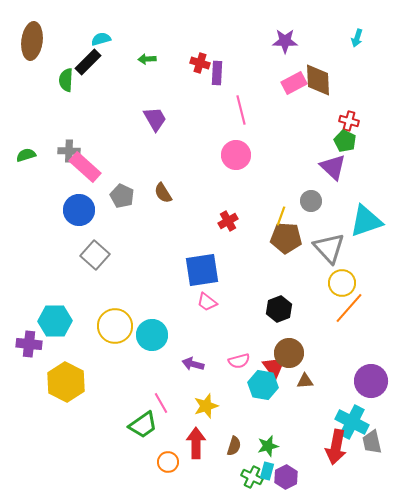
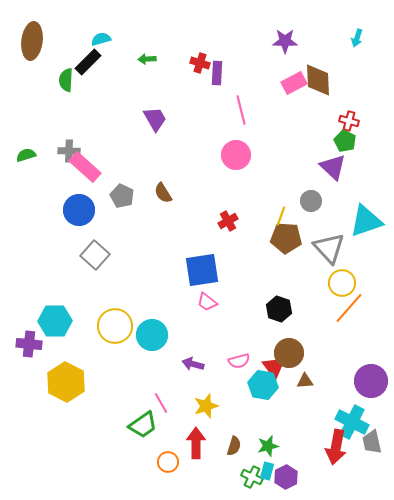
black hexagon at (279, 309): rotated 20 degrees counterclockwise
